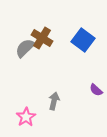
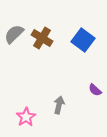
gray semicircle: moved 11 px left, 14 px up
purple semicircle: moved 1 px left
gray arrow: moved 5 px right, 4 px down
